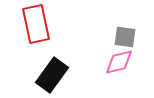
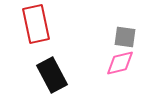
pink diamond: moved 1 px right, 1 px down
black rectangle: rotated 64 degrees counterclockwise
